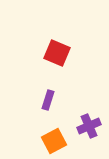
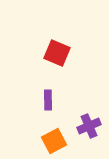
purple rectangle: rotated 18 degrees counterclockwise
